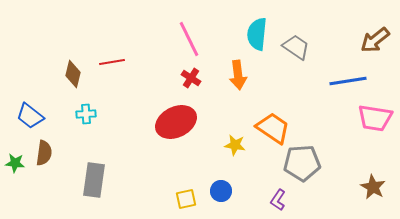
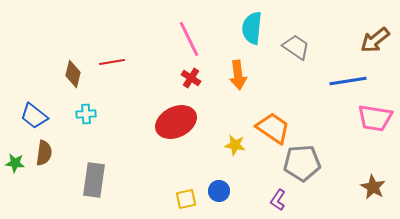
cyan semicircle: moved 5 px left, 6 px up
blue trapezoid: moved 4 px right
blue circle: moved 2 px left
